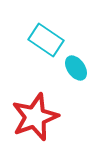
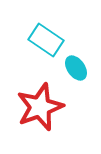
red star: moved 5 px right, 10 px up
